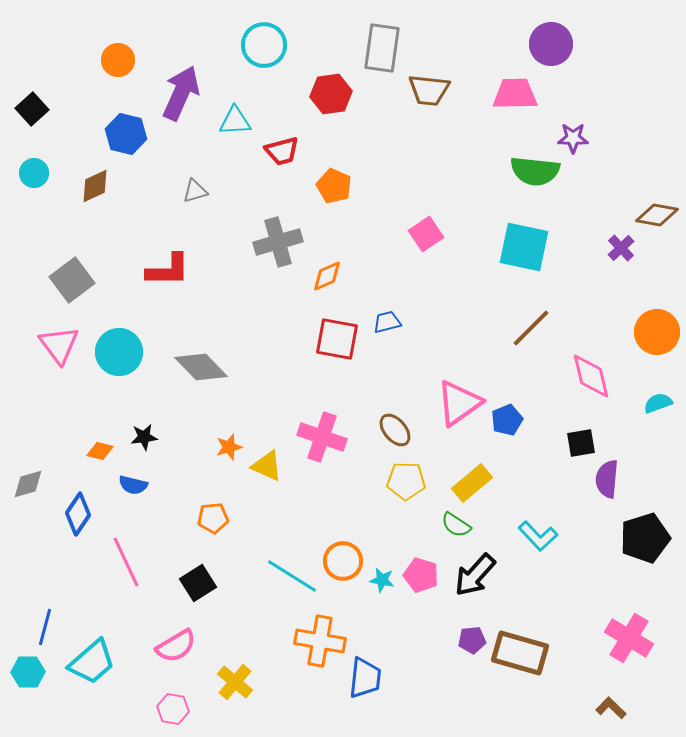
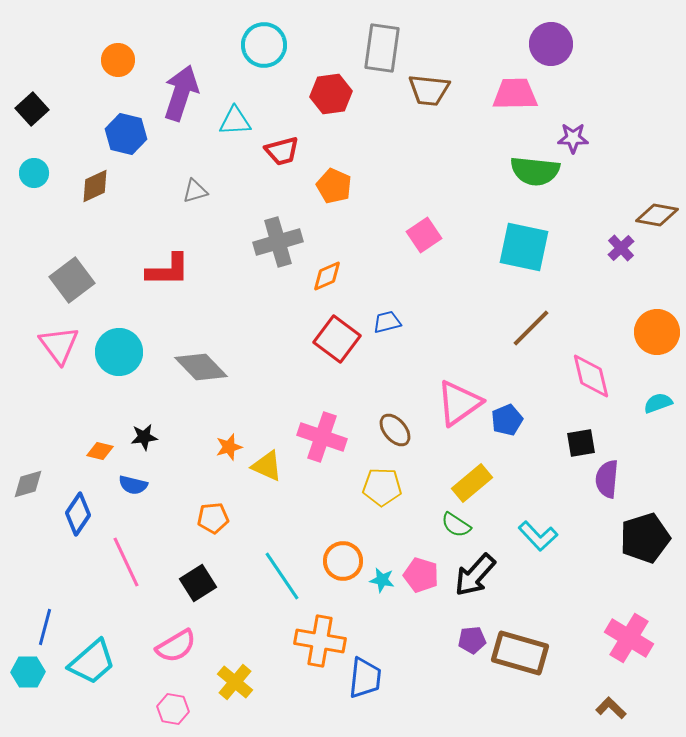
purple arrow at (181, 93): rotated 6 degrees counterclockwise
pink square at (426, 234): moved 2 px left, 1 px down
red square at (337, 339): rotated 27 degrees clockwise
yellow pentagon at (406, 481): moved 24 px left, 6 px down
cyan line at (292, 576): moved 10 px left; rotated 24 degrees clockwise
